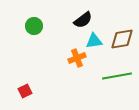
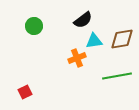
red square: moved 1 px down
